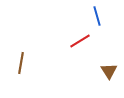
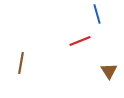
blue line: moved 2 px up
red line: rotated 10 degrees clockwise
